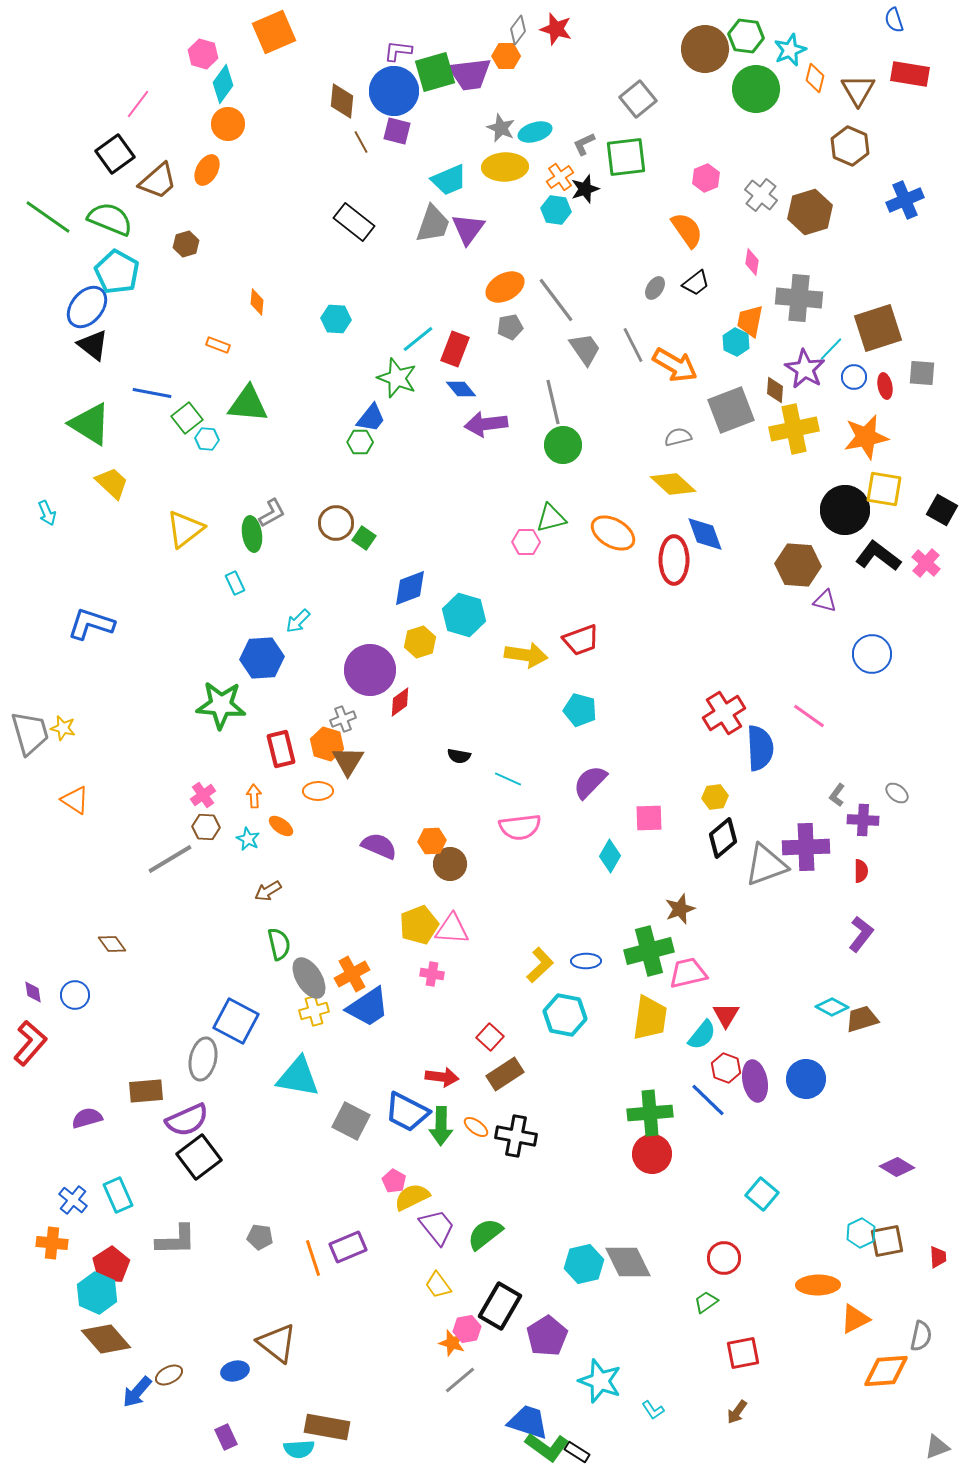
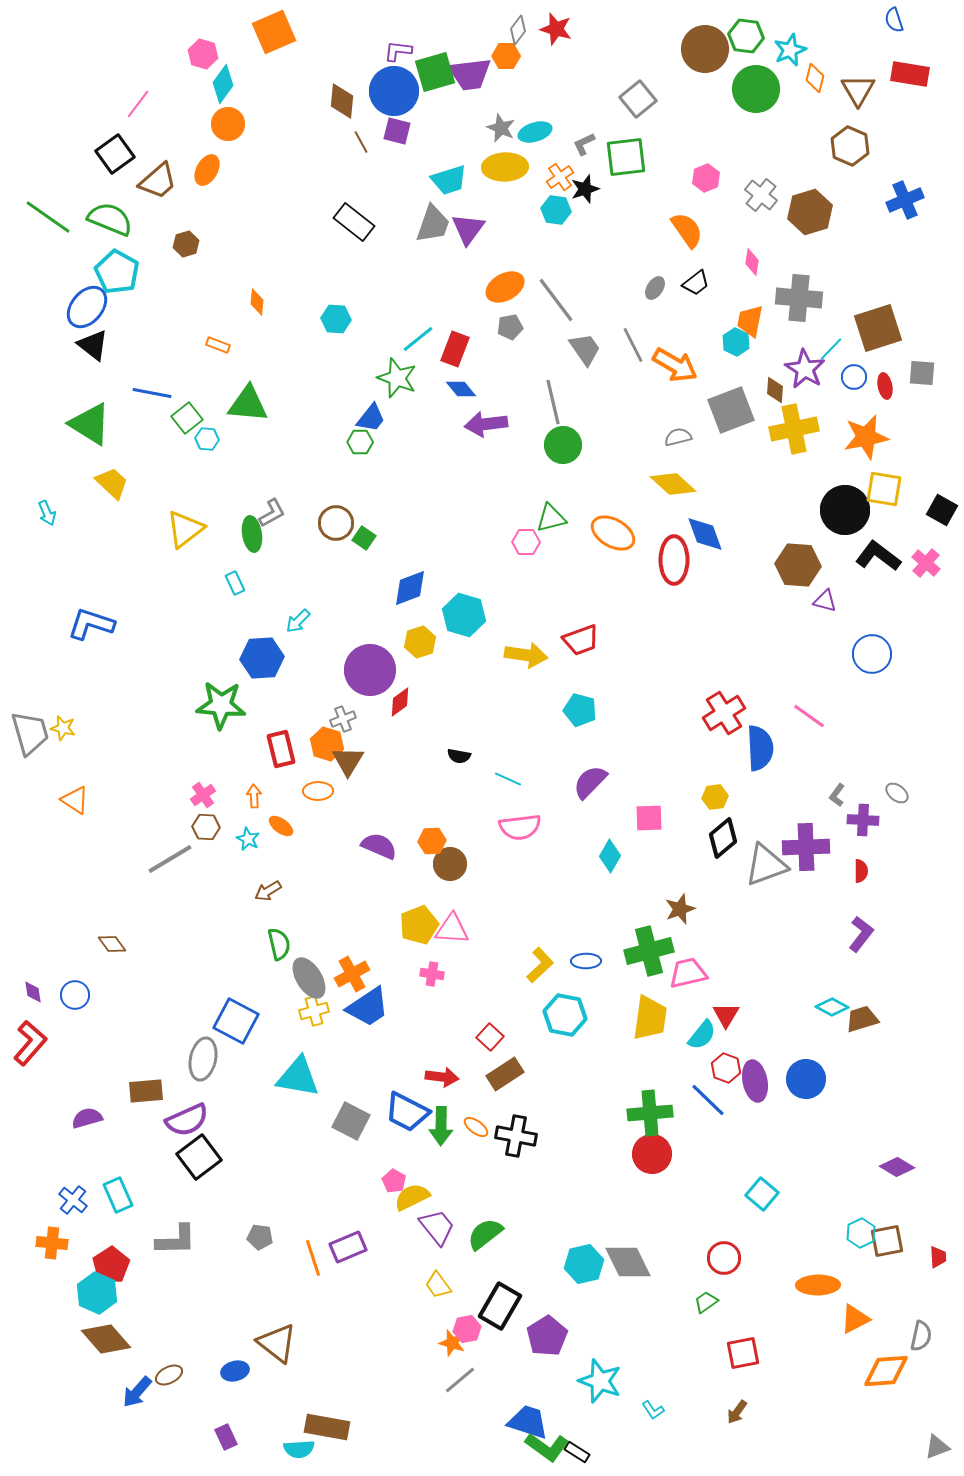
cyan trapezoid at (449, 180): rotated 6 degrees clockwise
